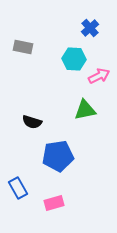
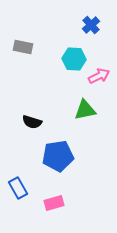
blue cross: moved 1 px right, 3 px up
